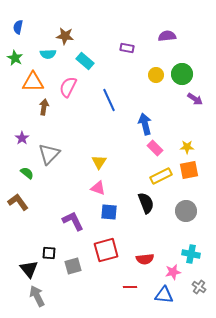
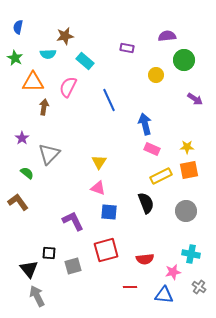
brown star: rotated 18 degrees counterclockwise
green circle: moved 2 px right, 14 px up
pink rectangle: moved 3 px left, 1 px down; rotated 21 degrees counterclockwise
